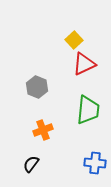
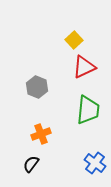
red triangle: moved 3 px down
orange cross: moved 2 px left, 4 px down
blue cross: rotated 30 degrees clockwise
